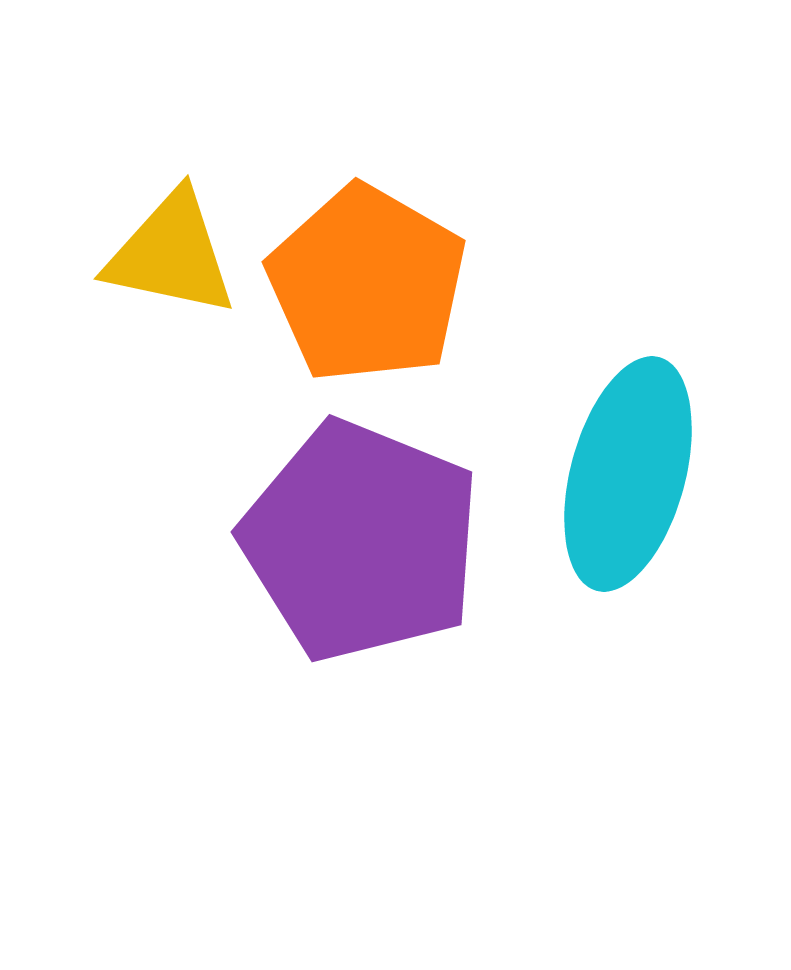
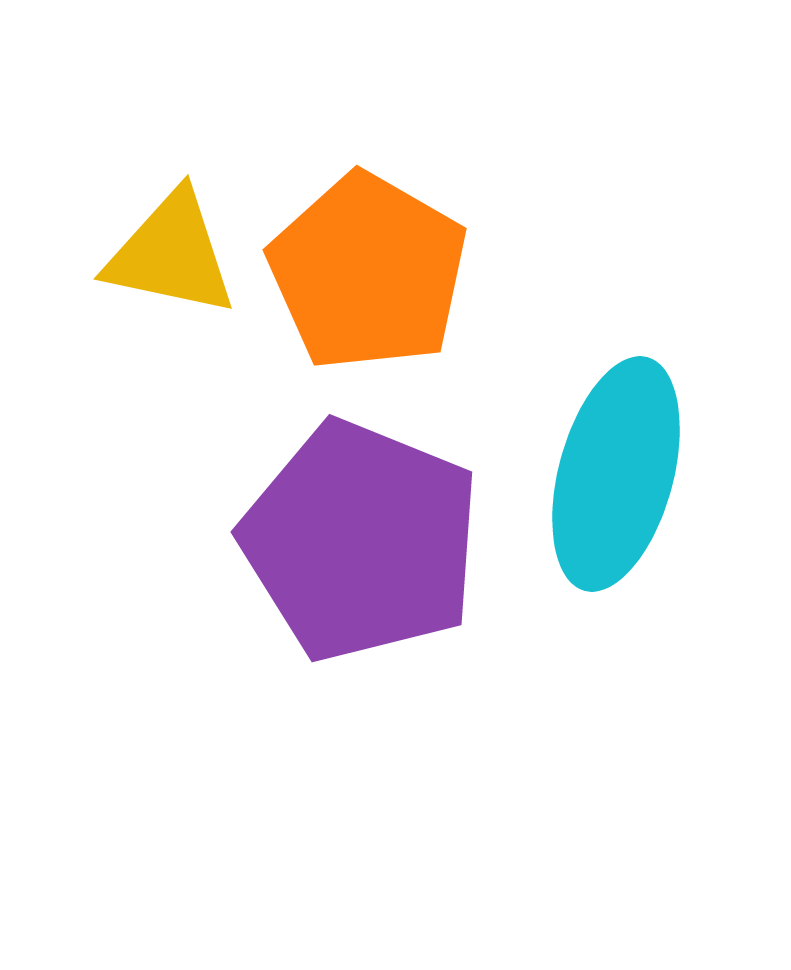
orange pentagon: moved 1 px right, 12 px up
cyan ellipse: moved 12 px left
